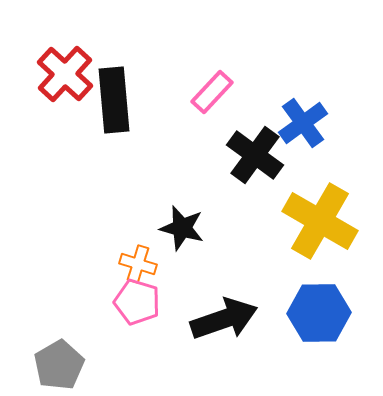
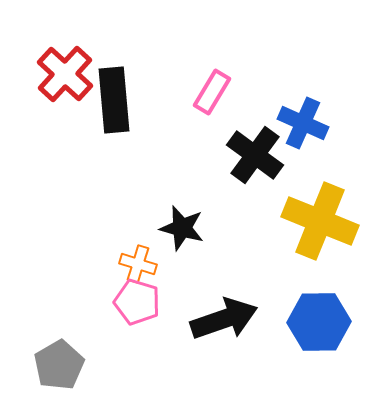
pink rectangle: rotated 12 degrees counterclockwise
blue cross: rotated 30 degrees counterclockwise
yellow cross: rotated 8 degrees counterclockwise
blue hexagon: moved 9 px down
